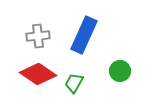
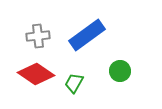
blue rectangle: moved 3 px right; rotated 30 degrees clockwise
red diamond: moved 2 px left
